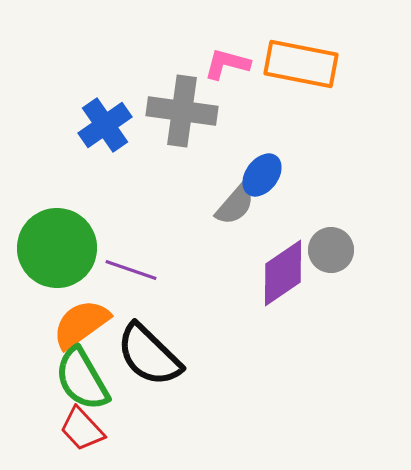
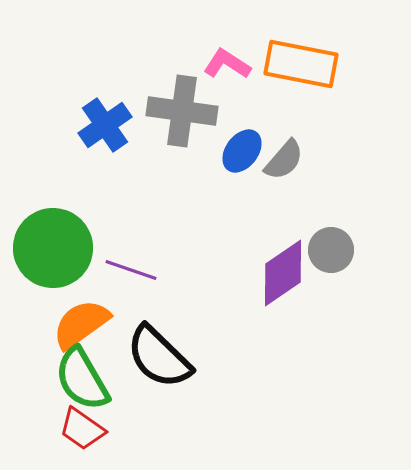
pink L-shape: rotated 18 degrees clockwise
blue ellipse: moved 20 px left, 24 px up
gray semicircle: moved 49 px right, 45 px up
green circle: moved 4 px left
black semicircle: moved 10 px right, 2 px down
red trapezoid: rotated 12 degrees counterclockwise
